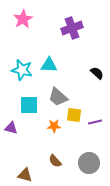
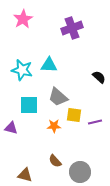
black semicircle: moved 2 px right, 4 px down
gray circle: moved 9 px left, 9 px down
